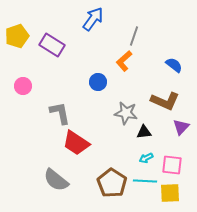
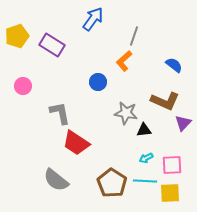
purple triangle: moved 2 px right, 4 px up
black triangle: moved 2 px up
pink square: rotated 10 degrees counterclockwise
